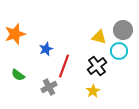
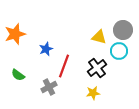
black cross: moved 2 px down
yellow star: moved 2 px down; rotated 24 degrees clockwise
